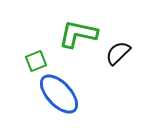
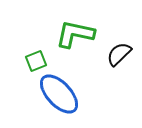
green L-shape: moved 3 px left
black semicircle: moved 1 px right, 1 px down
